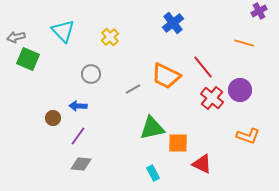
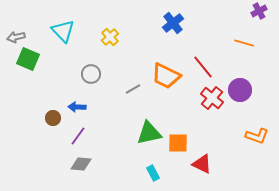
blue arrow: moved 1 px left, 1 px down
green triangle: moved 3 px left, 5 px down
orange L-shape: moved 9 px right
